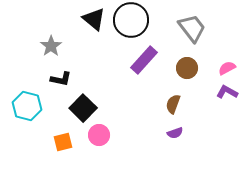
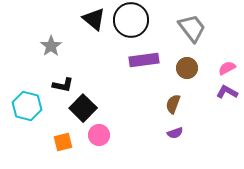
purple rectangle: rotated 40 degrees clockwise
black L-shape: moved 2 px right, 6 px down
